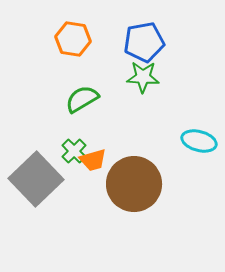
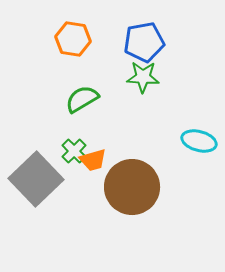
brown circle: moved 2 px left, 3 px down
